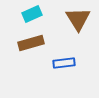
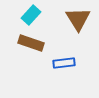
cyan rectangle: moved 1 px left, 1 px down; rotated 24 degrees counterclockwise
brown rectangle: rotated 35 degrees clockwise
